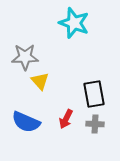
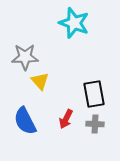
blue semicircle: moved 1 px left, 1 px up; rotated 40 degrees clockwise
